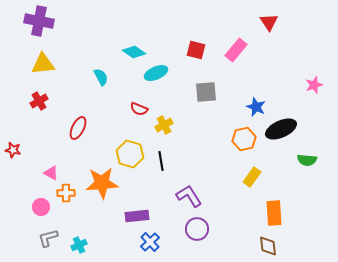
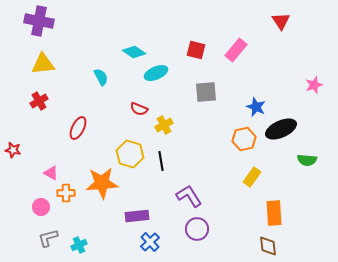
red triangle: moved 12 px right, 1 px up
